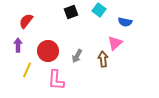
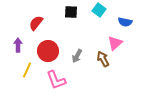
black square: rotated 24 degrees clockwise
red semicircle: moved 10 px right, 2 px down
brown arrow: rotated 21 degrees counterclockwise
pink L-shape: rotated 25 degrees counterclockwise
